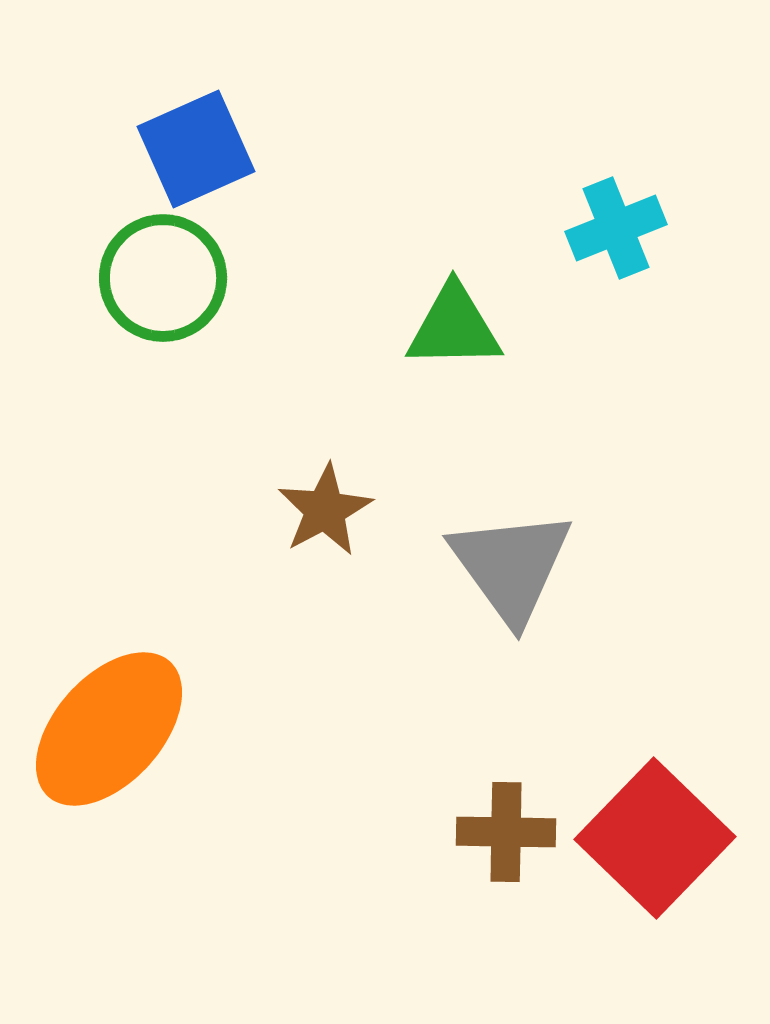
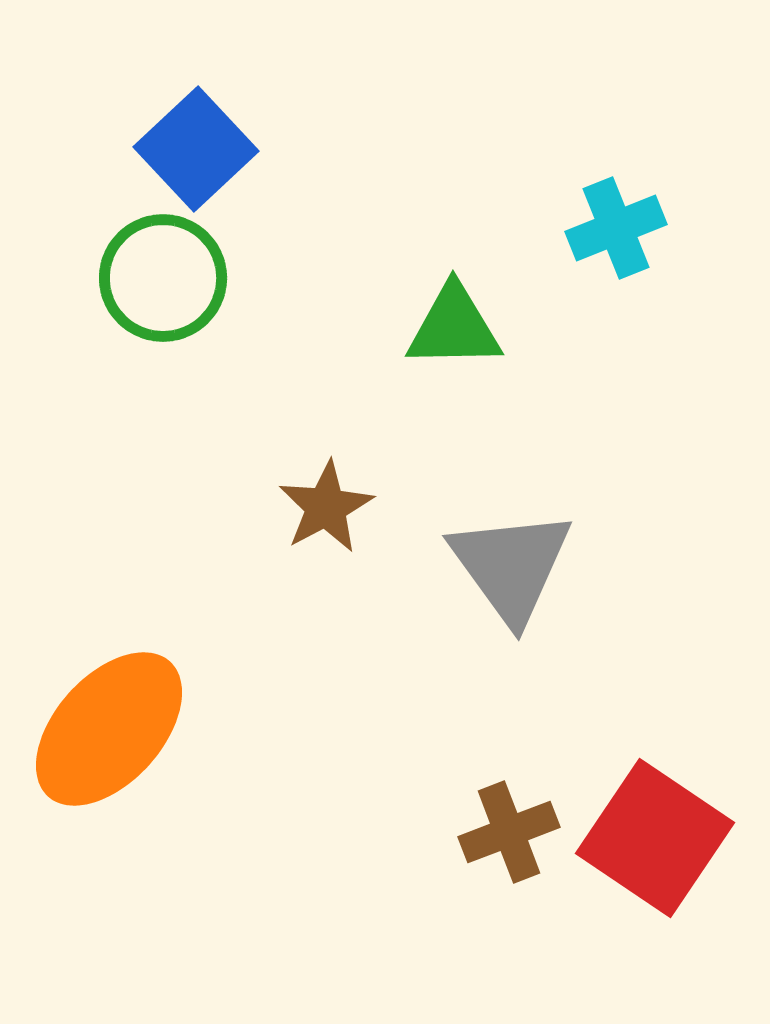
blue square: rotated 19 degrees counterclockwise
brown star: moved 1 px right, 3 px up
brown cross: moved 3 px right; rotated 22 degrees counterclockwise
red square: rotated 10 degrees counterclockwise
